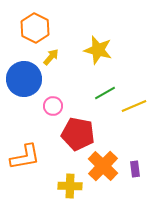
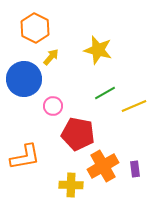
orange cross: rotated 16 degrees clockwise
yellow cross: moved 1 px right, 1 px up
